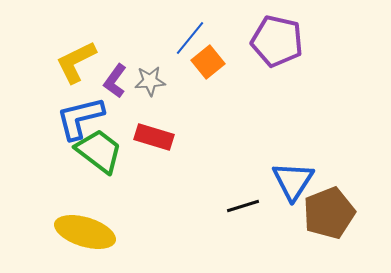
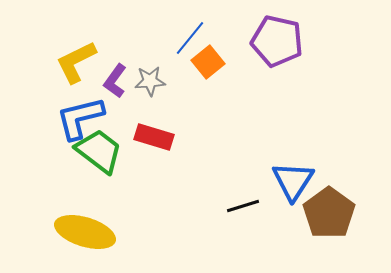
brown pentagon: rotated 15 degrees counterclockwise
